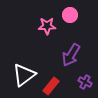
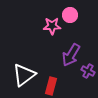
pink star: moved 5 px right
purple cross: moved 3 px right, 11 px up
red rectangle: rotated 24 degrees counterclockwise
